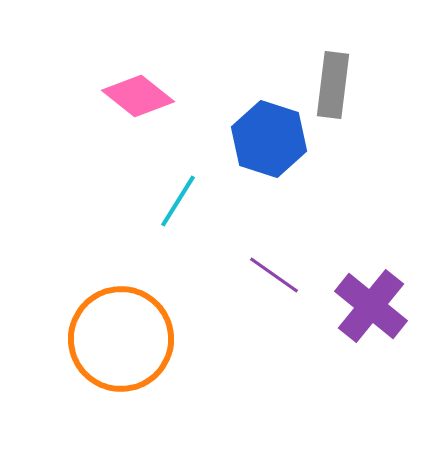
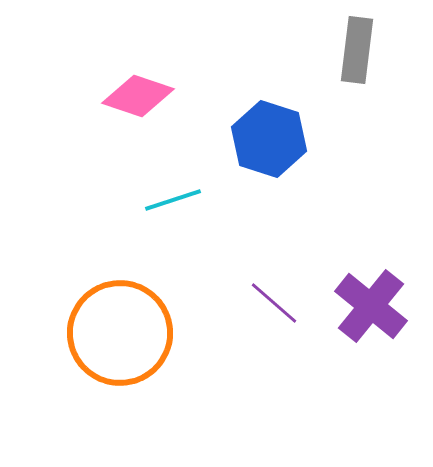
gray rectangle: moved 24 px right, 35 px up
pink diamond: rotated 20 degrees counterclockwise
cyan line: moved 5 px left, 1 px up; rotated 40 degrees clockwise
purple line: moved 28 px down; rotated 6 degrees clockwise
orange circle: moved 1 px left, 6 px up
